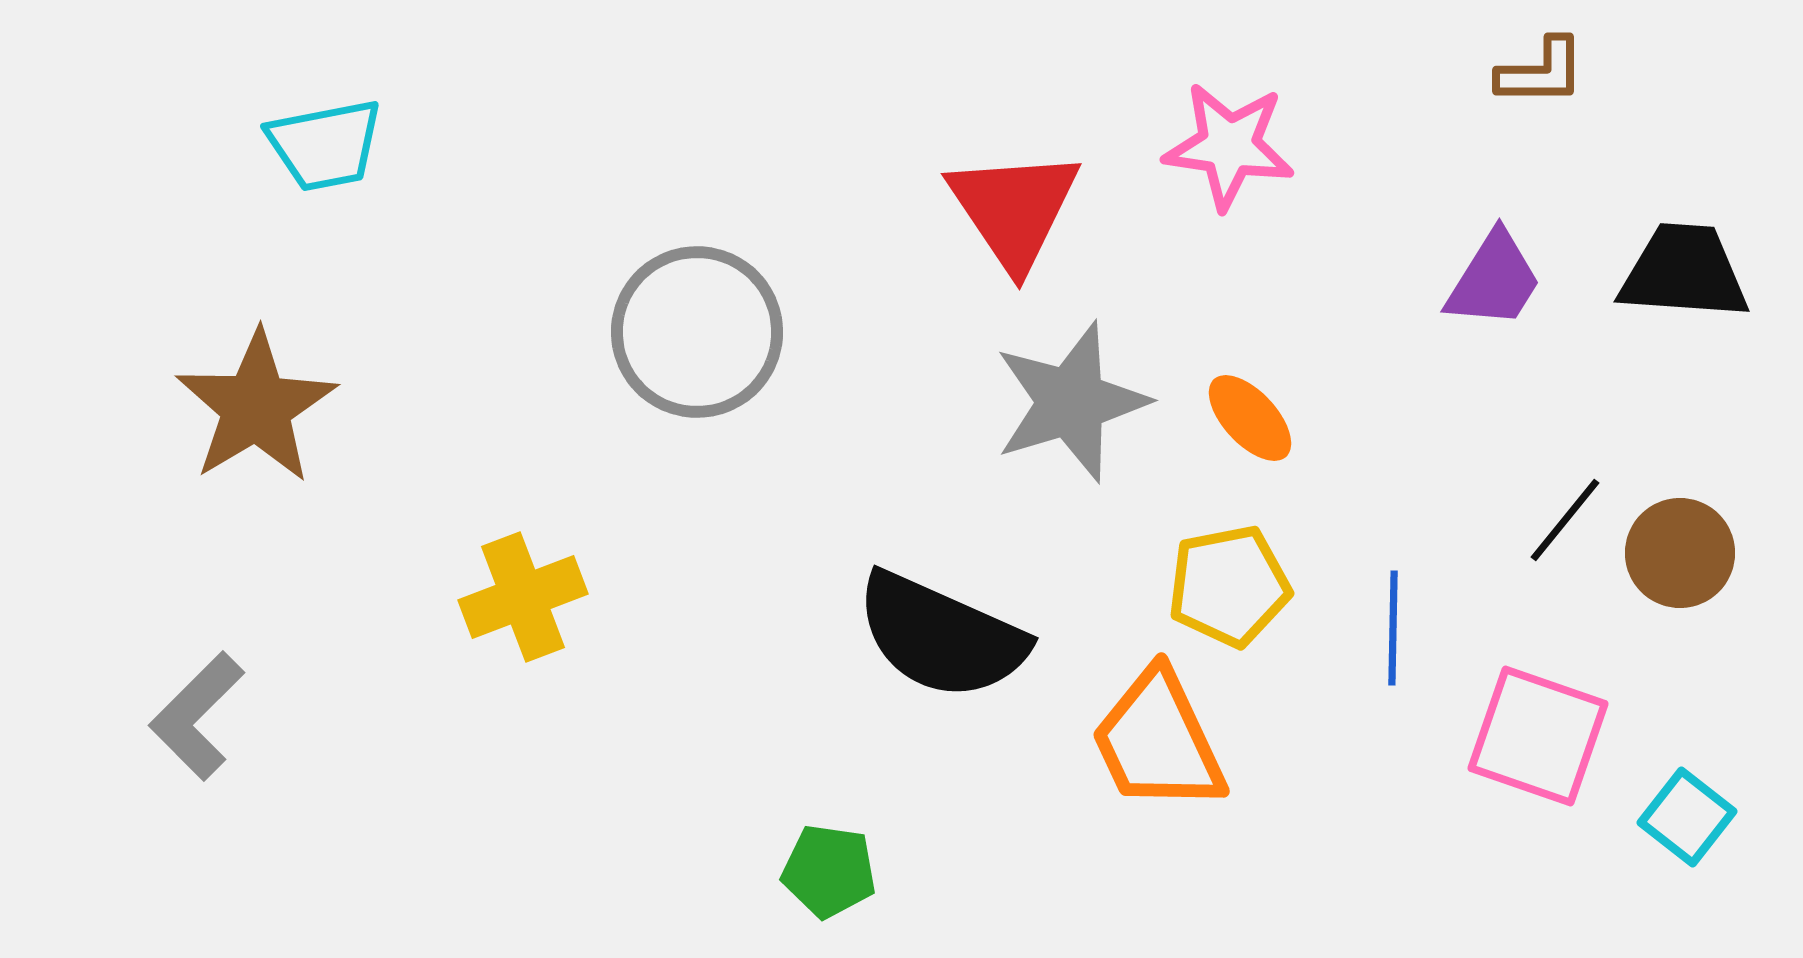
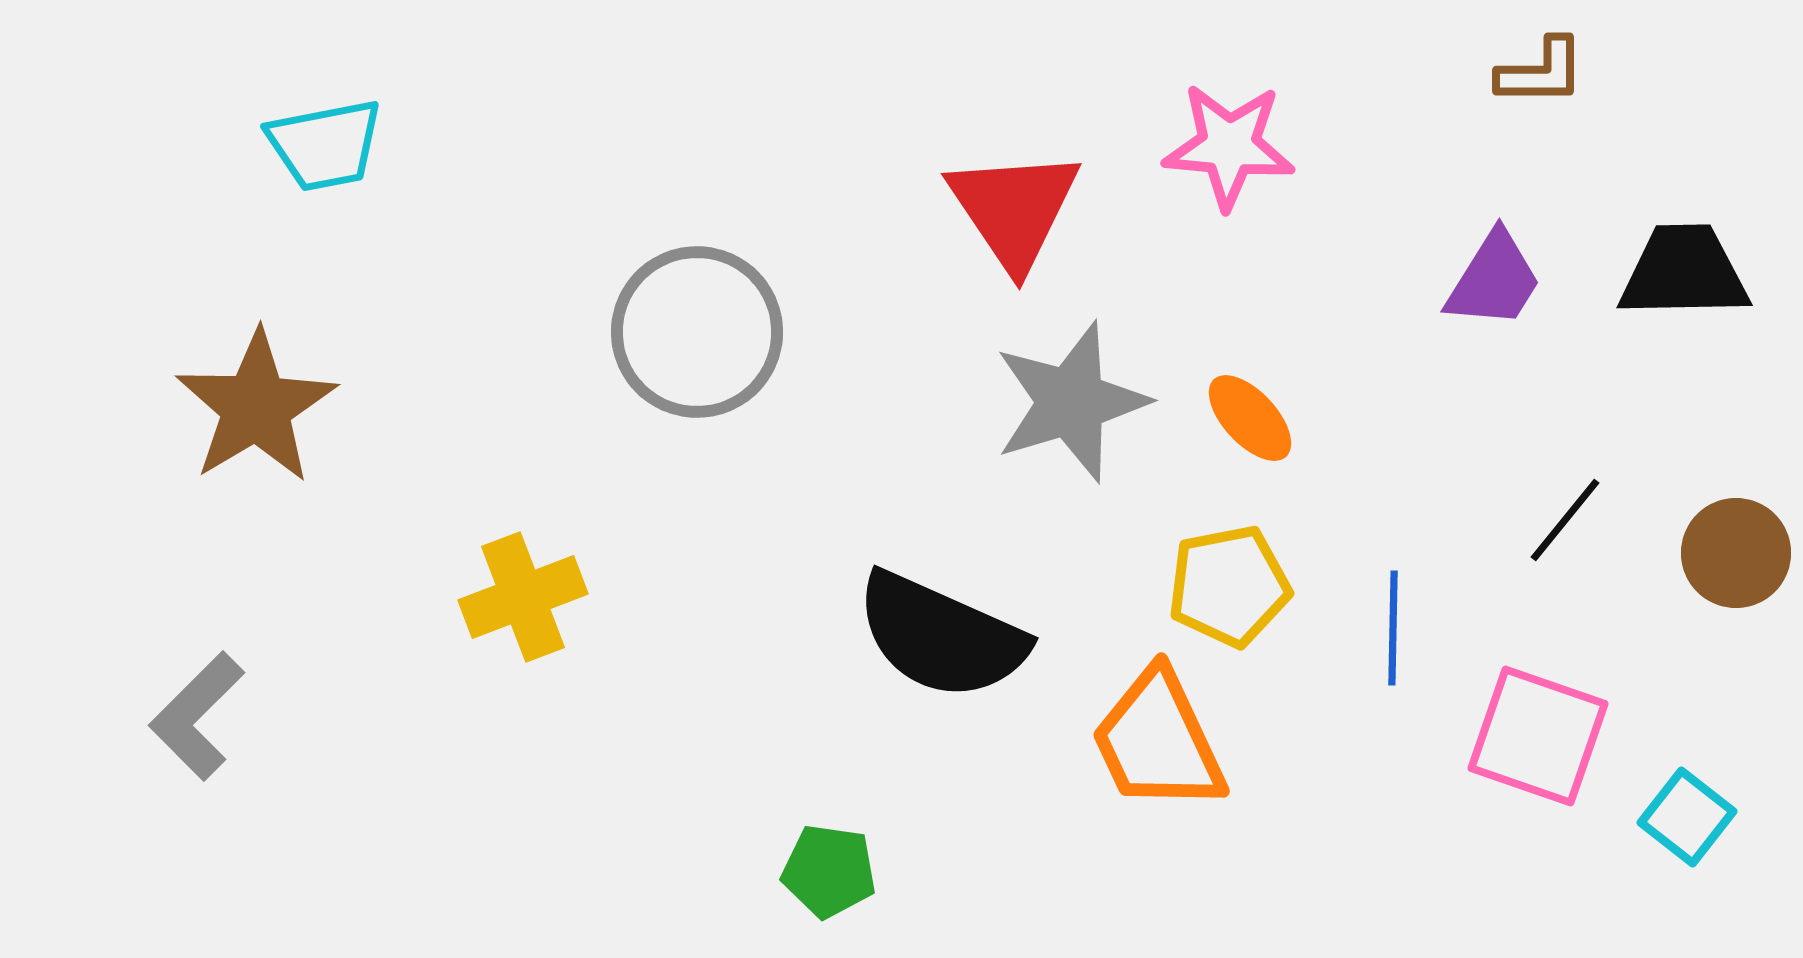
pink star: rotated 3 degrees counterclockwise
black trapezoid: rotated 5 degrees counterclockwise
brown circle: moved 56 px right
